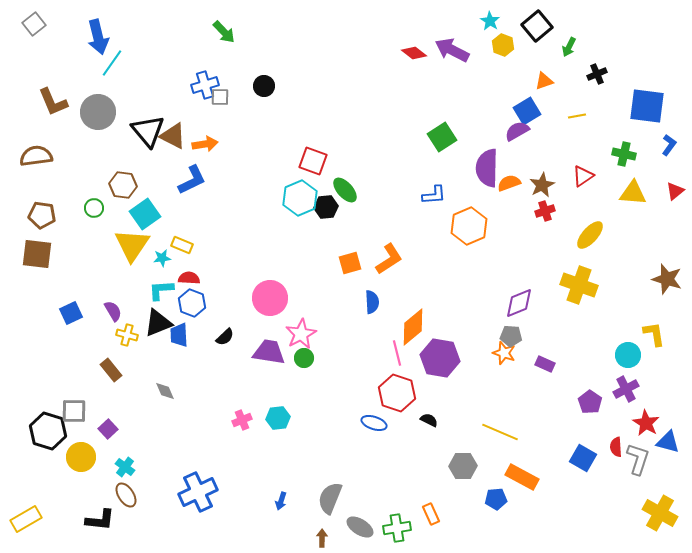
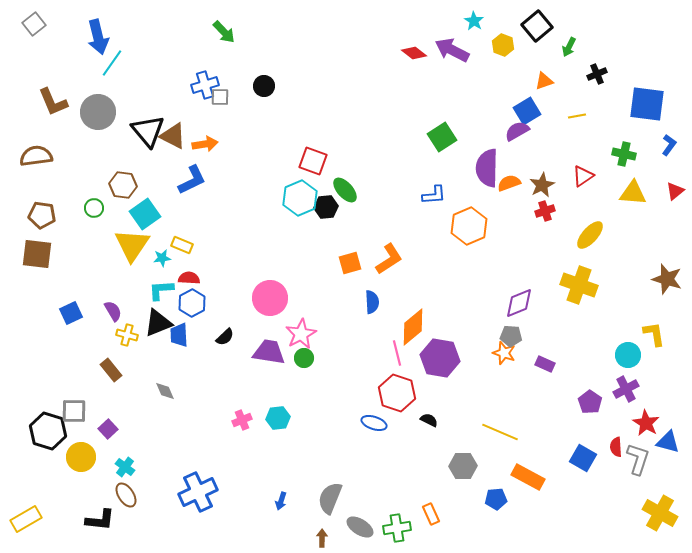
cyan star at (490, 21): moved 16 px left
blue square at (647, 106): moved 2 px up
blue hexagon at (192, 303): rotated 12 degrees clockwise
orange rectangle at (522, 477): moved 6 px right
